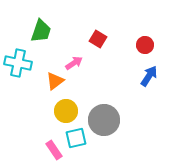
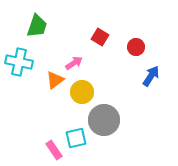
green trapezoid: moved 4 px left, 5 px up
red square: moved 2 px right, 2 px up
red circle: moved 9 px left, 2 px down
cyan cross: moved 1 px right, 1 px up
blue arrow: moved 2 px right
orange triangle: moved 1 px up
yellow circle: moved 16 px right, 19 px up
